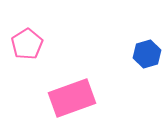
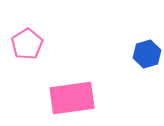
pink rectangle: rotated 12 degrees clockwise
